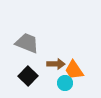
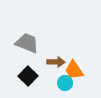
brown arrow: moved 2 px up
